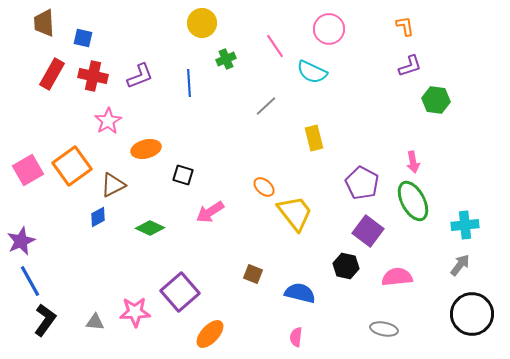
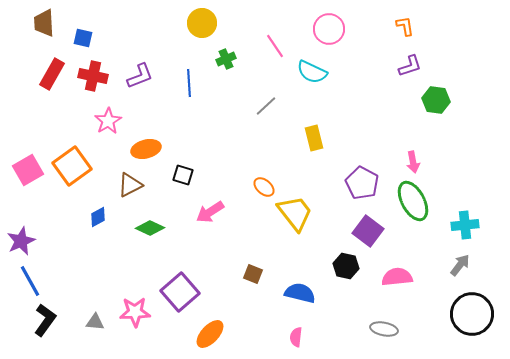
brown triangle at (113, 185): moved 17 px right
